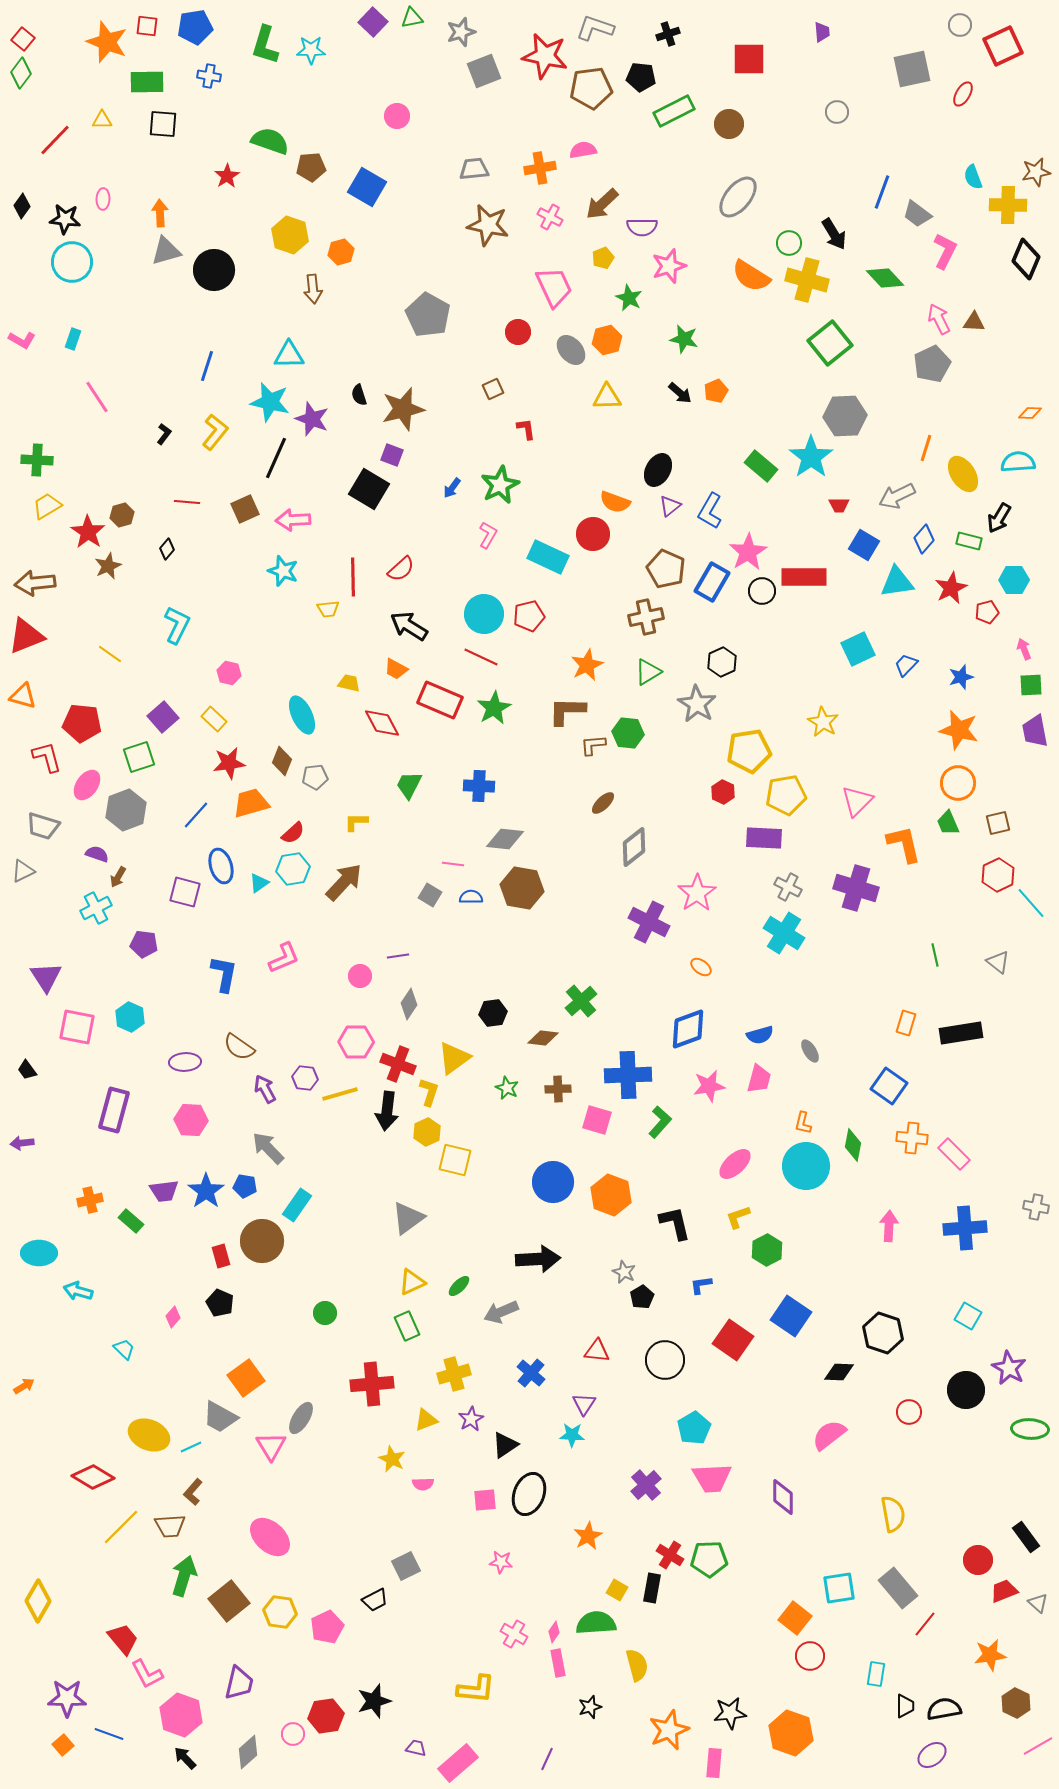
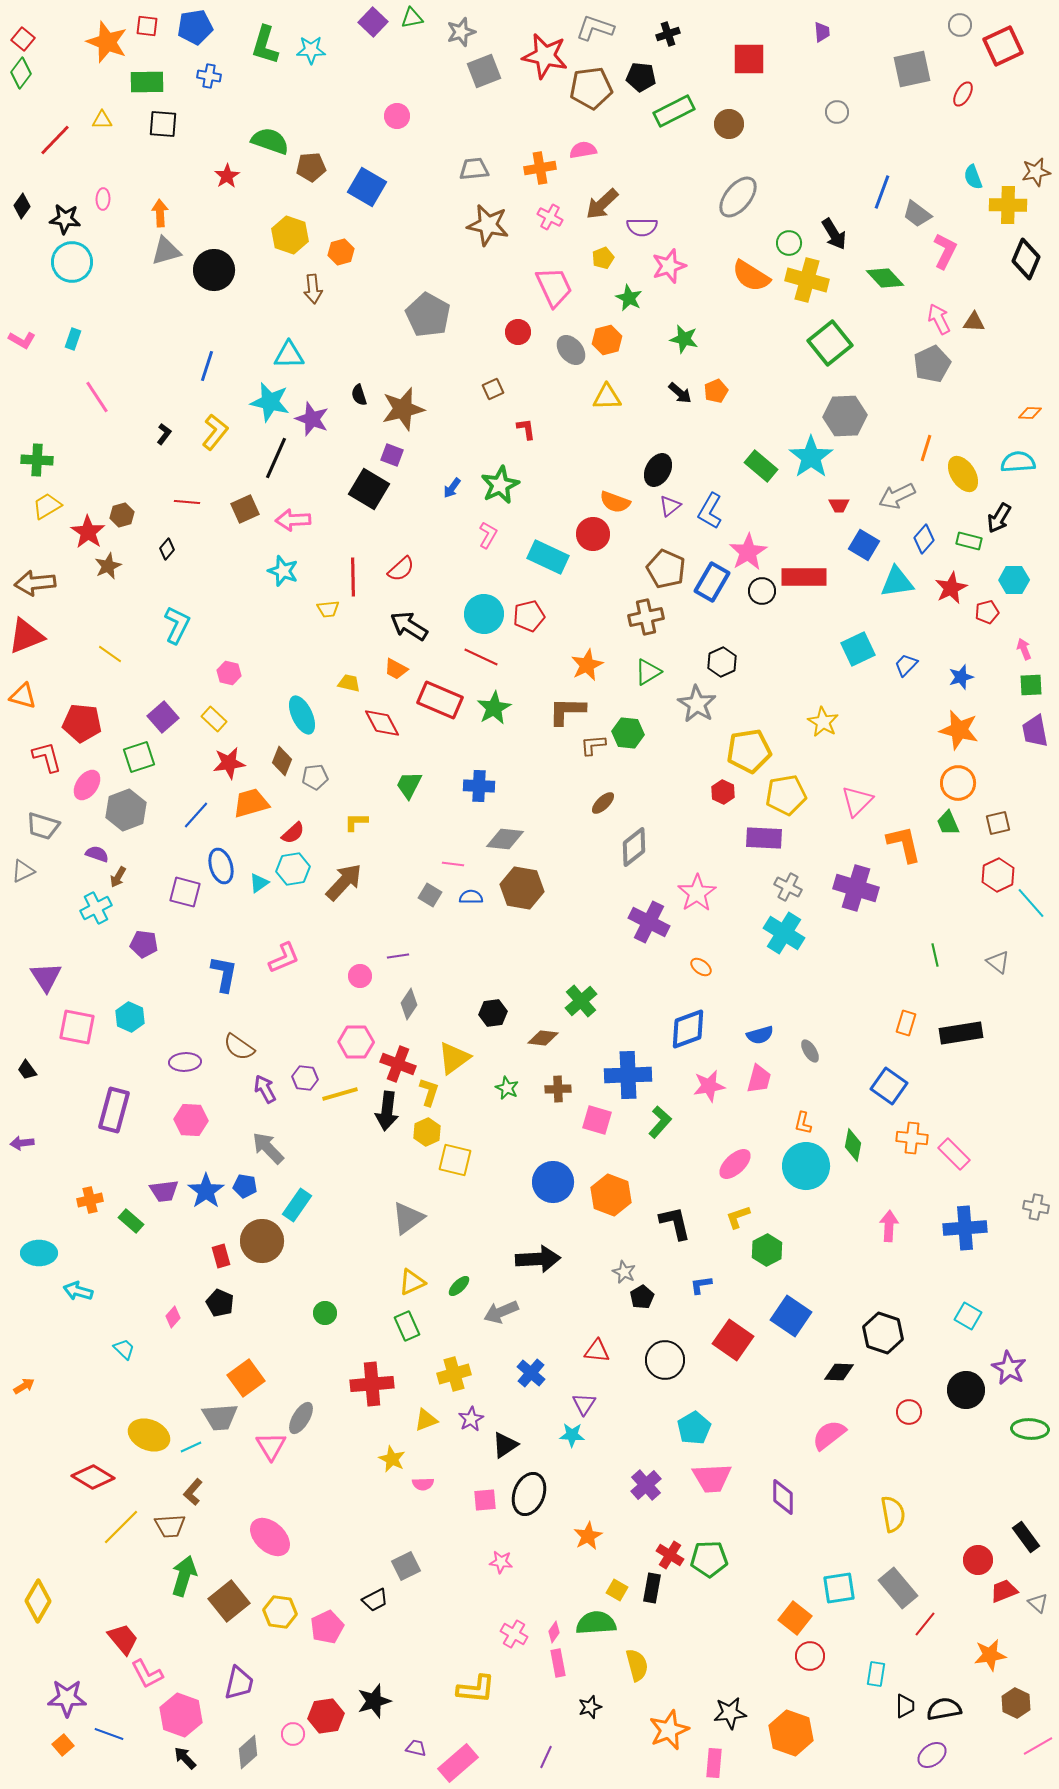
gray trapezoid at (220, 1417): rotated 33 degrees counterclockwise
purple line at (547, 1759): moved 1 px left, 2 px up
